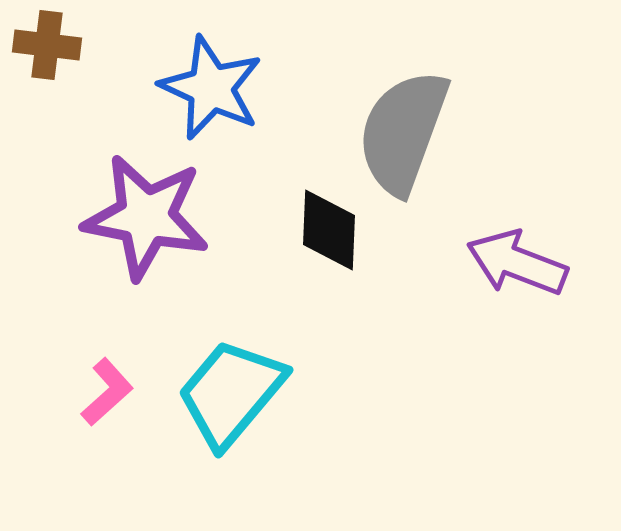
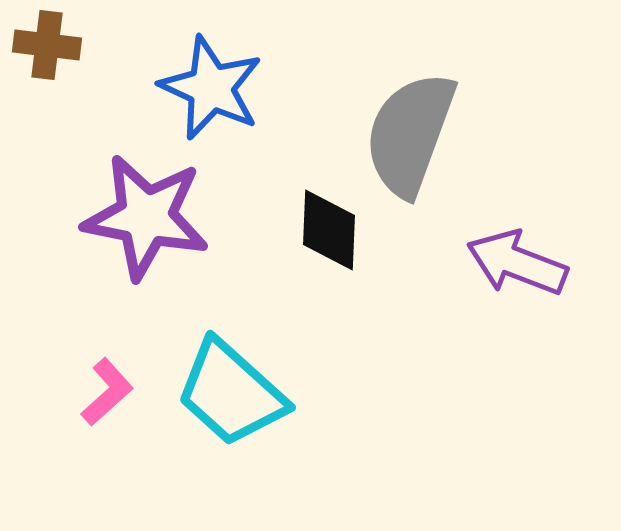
gray semicircle: moved 7 px right, 2 px down
cyan trapezoid: rotated 88 degrees counterclockwise
